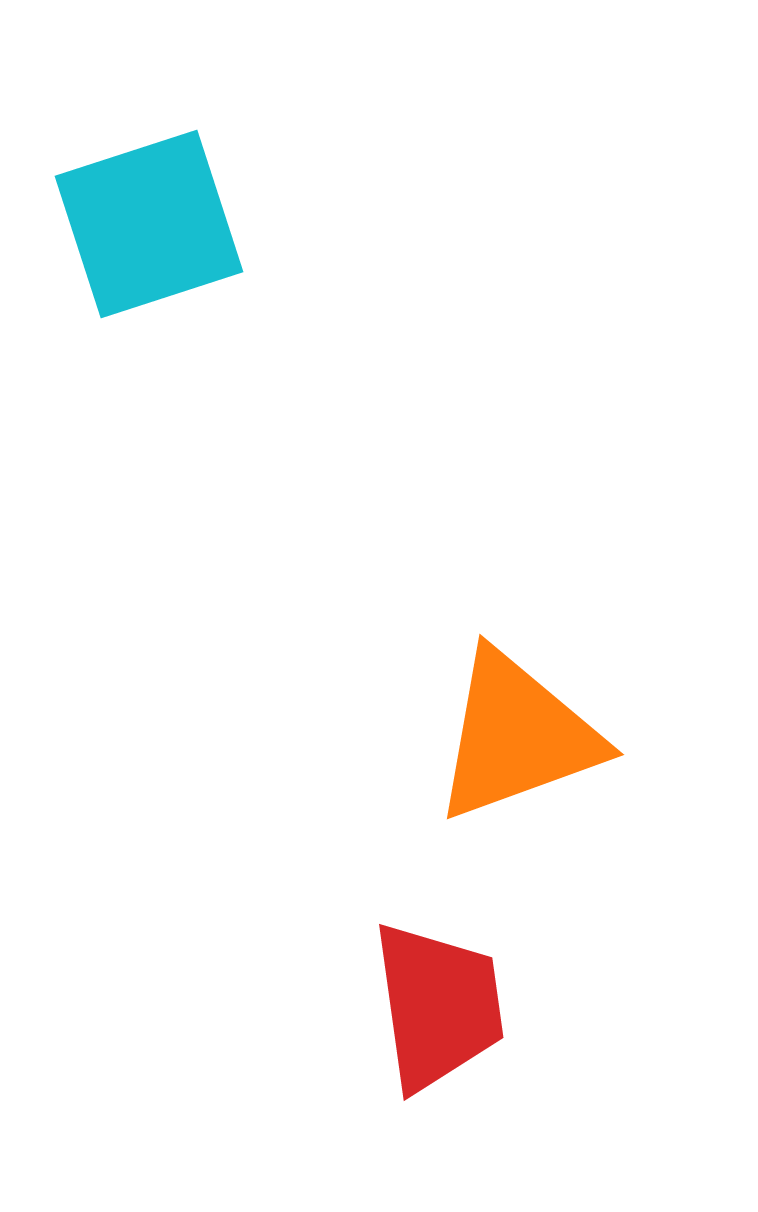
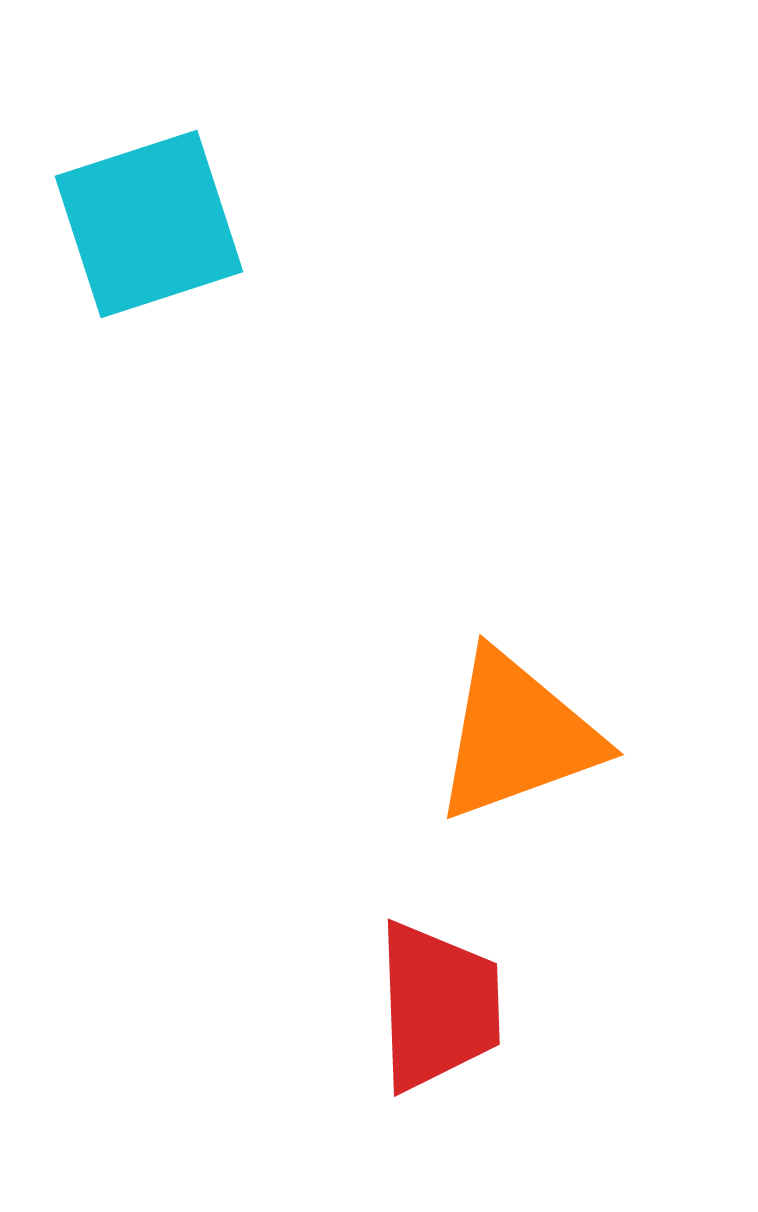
red trapezoid: rotated 6 degrees clockwise
